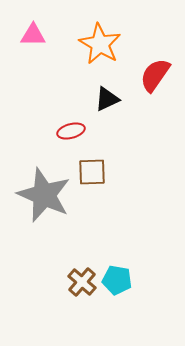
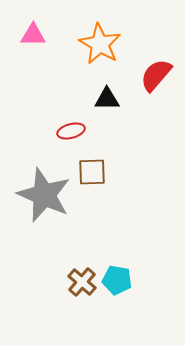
red semicircle: moved 1 px right; rotated 6 degrees clockwise
black triangle: rotated 24 degrees clockwise
